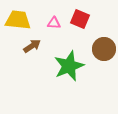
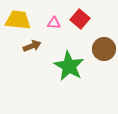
red square: rotated 18 degrees clockwise
brown arrow: rotated 12 degrees clockwise
green star: rotated 20 degrees counterclockwise
